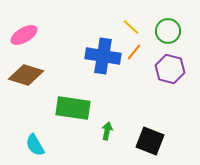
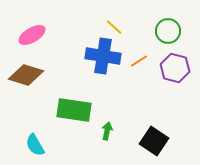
yellow line: moved 17 px left
pink ellipse: moved 8 px right
orange line: moved 5 px right, 9 px down; rotated 18 degrees clockwise
purple hexagon: moved 5 px right, 1 px up
green rectangle: moved 1 px right, 2 px down
black square: moved 4 px right; rotated 12 degrees clockwise
